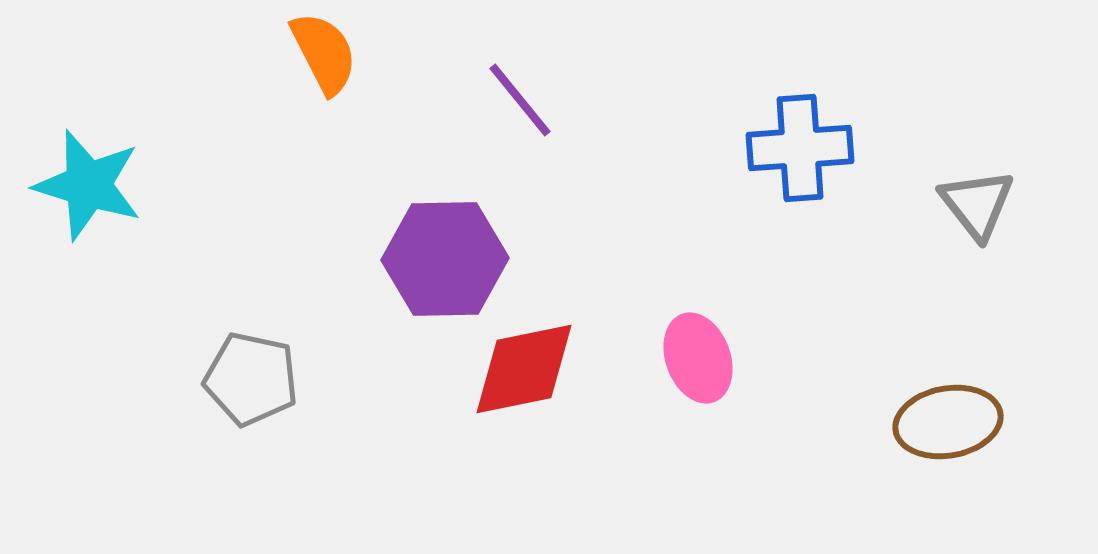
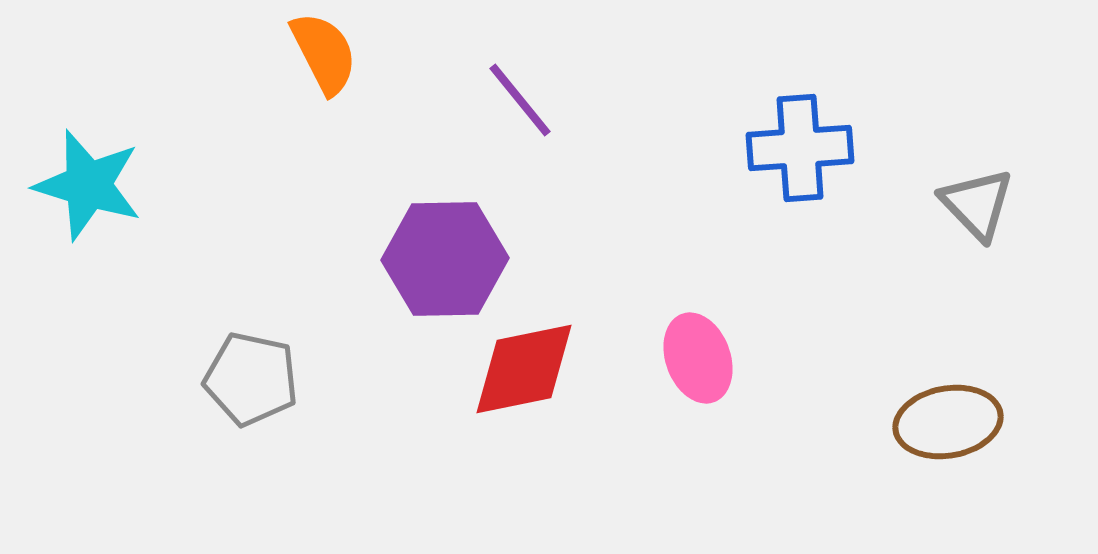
gray triangle: rotated 6 degrees counterclockwise
